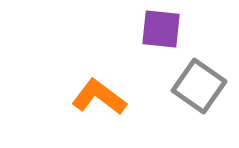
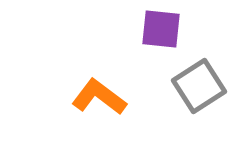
gray square: rotated 22 degrees clockwise
